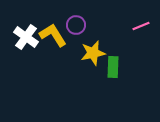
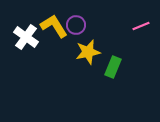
yellow L-shape: moved 1 px right, 9 px up
yellow star: moved 5 px left, 1 px up
green rectangle: rotated 20 degrees clockwise
